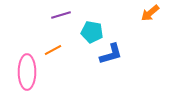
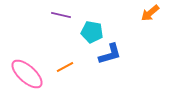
purple line: rotated 30 degrees clockwise
orange line: moved 12 px right, 17 px down
blue L-shape: moved 1 px left
pink ellipse: moved 2 px down; rotated 48 degrees counterclockwise
